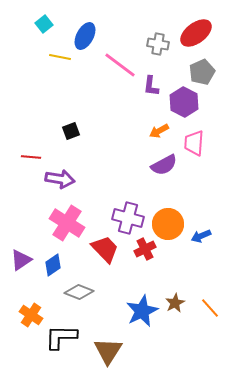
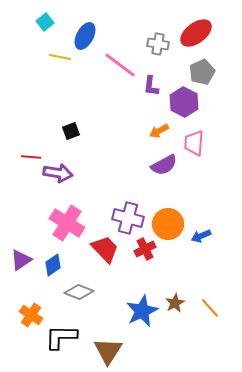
cyan square: moved 1 px right, 2 px up
purple arrow: moved 2 px left, 6 px up
